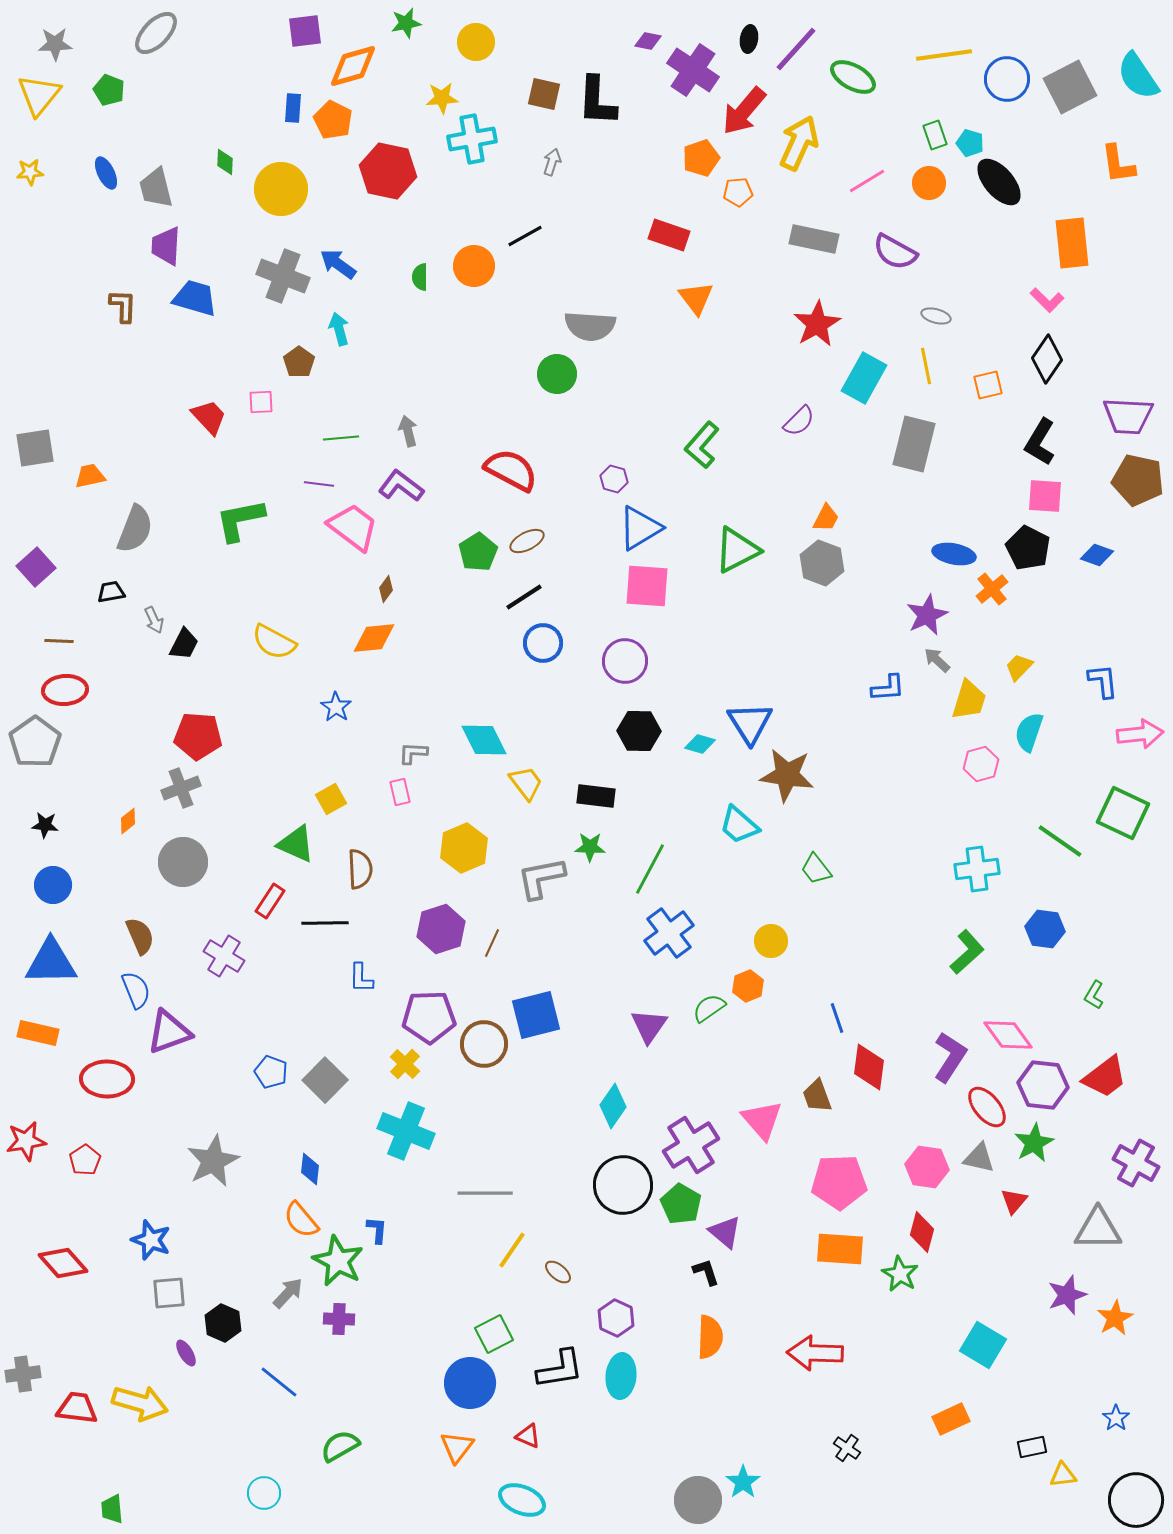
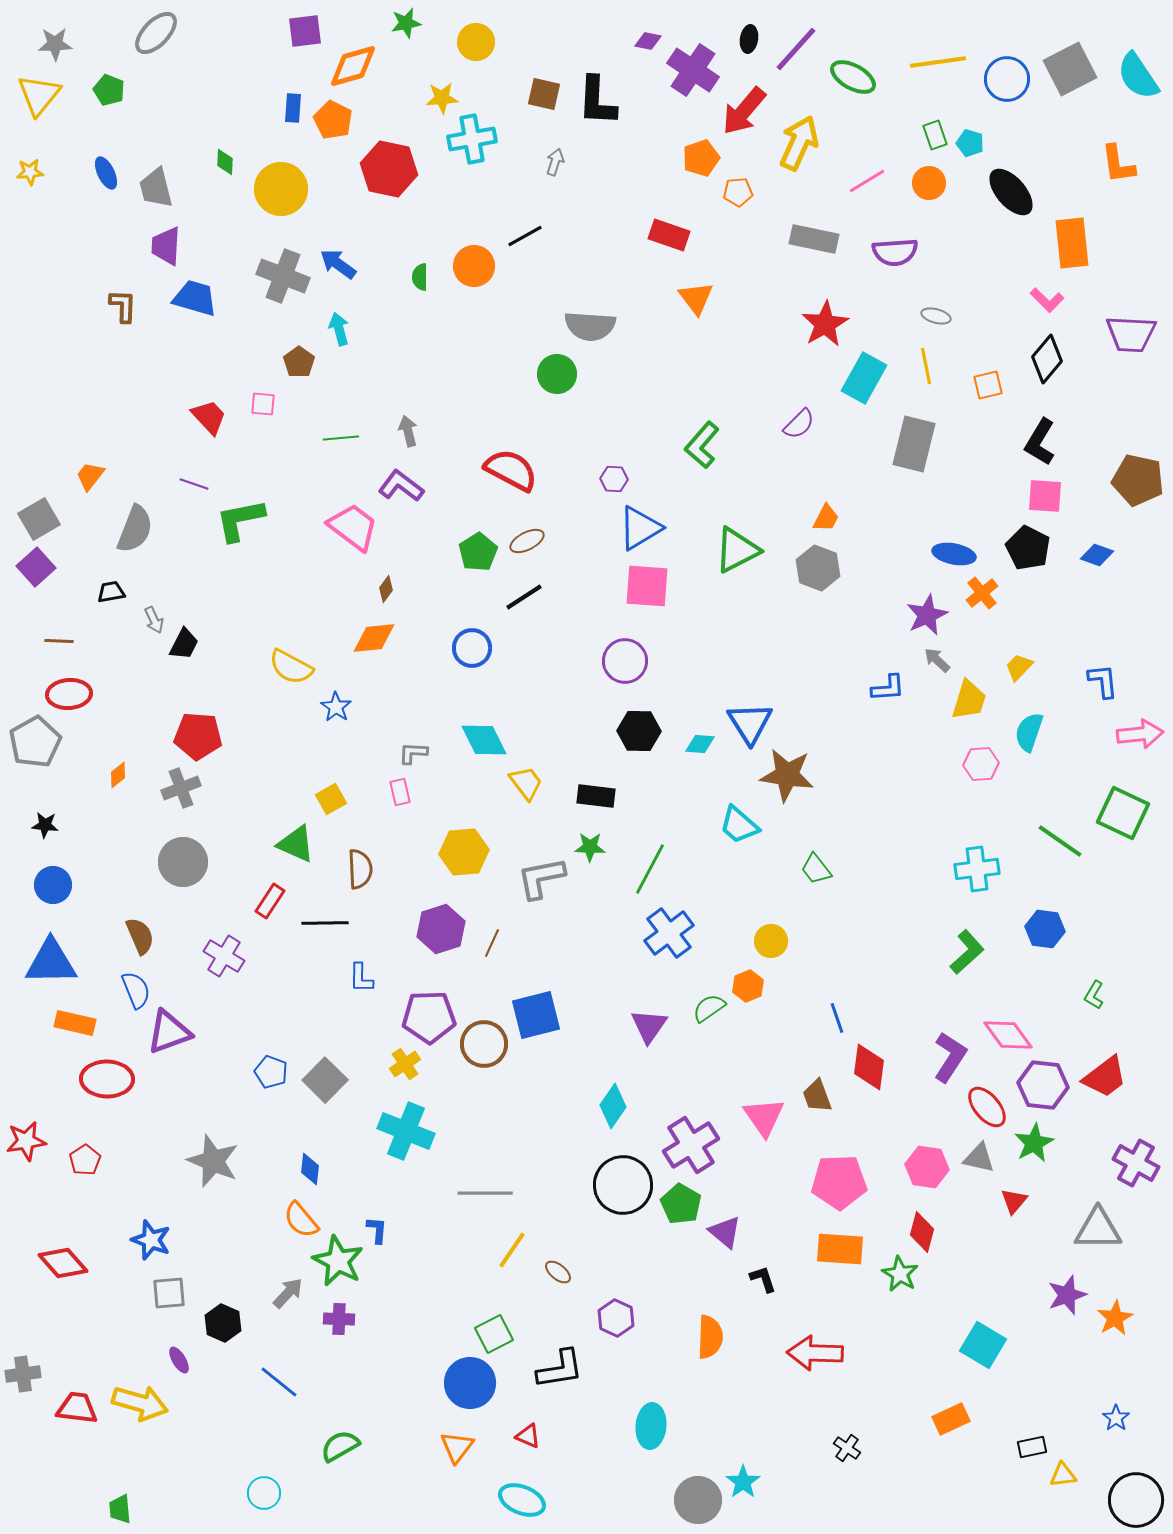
yellow line at (944, 55): moved 6 px left, 7 px down
gray square at (1070, 87): moved 18 px up
gray arrow at (552, 162): moved 3 px right
red hexagon at (388, 171): moved 1 px right, 2 px up
black ellipse at (999, 182): moved 12 px right, 10 px down
purple semicircle at (895, 252): rotated 33 degrees counterclockwise
red star at (817, 324): moved 8 px right
black diamond at (1047, 359): rotated 6 degrees clockwise
pink square at (261, 402): moved 2 px right, 2 px down; rotated 8 degrees clockwise
purple trapezoid at (1128, 416): moved 3 px right, 82 px up
purple semicircle at (799, 421): moved 3 px down
gray square at (35, 448): moved 4 px right, 71 px down; rotated 21 degrees counterclockwise
orange trapezoid at (90, 476): rotated 40 degrees counterclockwise
purple hexagon at (614, 479): rotated 12 degrees counterclockwise
purple line at (319, 484): moved 125 px left; rotated 12 degrees clockwise
gray hexagon at (822, 563): moved 4 px left, 5 px down
orange cross at (992, 589): moved 10 px left, 4 px down
yellow semicircle at (274, 642): moved 17 px right, 25 px down
blue circle at (543, 643): moved 71 px left, 5 px down
red ellipse at (65, 690): moved 4 px right, 4 px down
gray pentagon at (35, 742): rotated 6 degrees clockwise
cyan diamond at (700, 744): rotated 12 degrees counterclockwise
pink hexagon at (981, 764): rotated 12 degrees clockwise
orange diamond at (128, 821): moved 10 px left, 46 px up
yellow hexagon at (464, 848): moved 4 px down; rotated 18 degrees clockwise
orange rectangle at (38, 1033): moved 37 px right, 10 px up
yellow cross at (405, 1064): rotated 12 degrees clockwise
pink triangle at (762, 1120): moved 2 px right, 3 px up; rotated 6 degrees clockwise
gray star at (213, 1161): rotated 24 degrees counterclockwise
black L-shape at (706, 1272): moved 57 px right, 7 px down
purple ellipse at (186, 1353): moved 7 px left, 7 px down
cyan ellipse at (621, 1376): moved 30 px right, 50 px down
green trapezoid at (112, 1509): moved 8 px right
